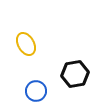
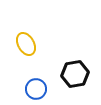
blue circle: moved 2 px up
